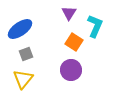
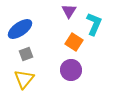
purple triangle: moved 2 px up
cyan L-shape: moved 1 px left, 2 px up
yellow triangle: moved 1 px right
